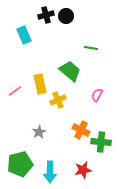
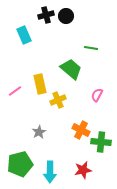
green trapezoid: moved 1 px right, 2 px up
